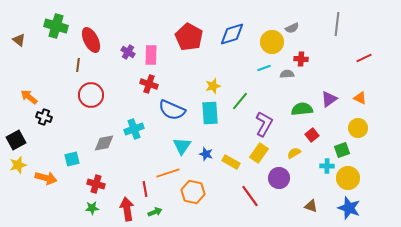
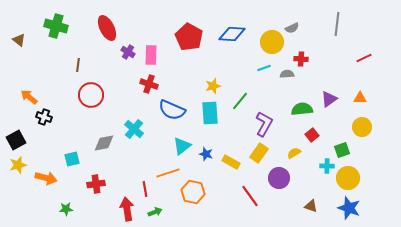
blue diamond at (232, 34): rotated 20 degrees clockwise
red ellipse at (91, 40): moved 16 px right, 12 px up
orange triangle at (360, 98): rotated 24 degrees counterclockwise
yellow circle at (358, 128): moved 4 px right, 1 px up
cyan cross at (134, 129): rotated 30 degrees counterclockwise
cyan triangle at (182, 146): rotated 18 degrees clockwise
red cross at (96, 184): rotated 24 degrees counterclockwise
green star at (92, 208): moved 26 px left, 1 px down
